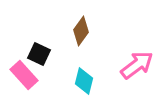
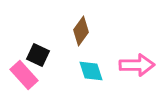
black square: moved 1 px left, 1 px down
pink arrow: rotated 36 degrees clockwise
cyan diamond: moved 7 px right, 10 px up; rotated 32 degrees counterclockwise
